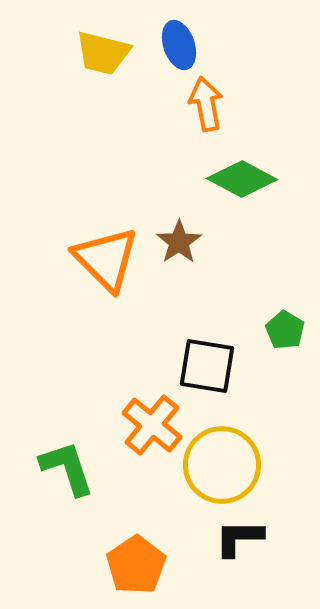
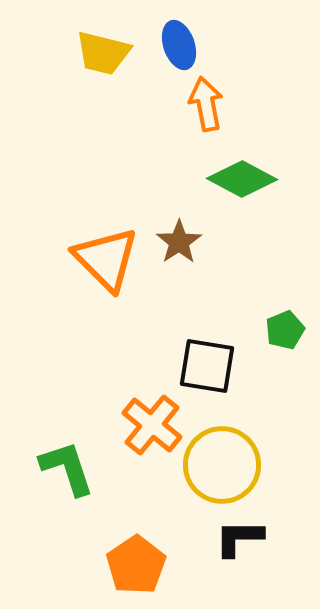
green pentagon: rotated 18 degrees clockwise
